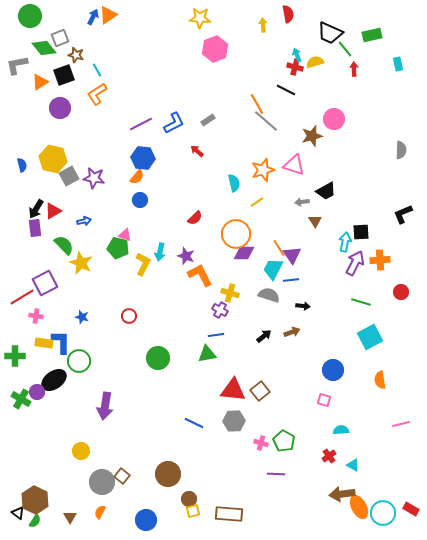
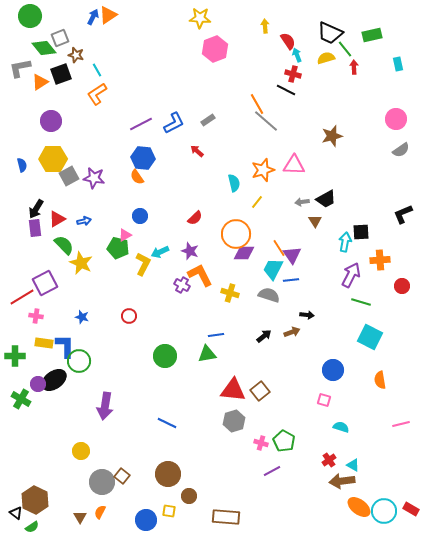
red semicircle at (288, 14): moved 27 px down; rotated 24 degrees counterclockwise
yellow arrow at (263, 25): moved 2 px right, 1 px down
yellow semicircle at (315, 62): moved 11 px right, 4 px up
gray L-shape at (17, 65): moved 3 px right, 3 px down
red cross at (295, 67): moved 2 px left, 7 px down
red arrow at (354, 69): moved 2 px up
black square at (64, 75): moved 3 px left, 1 px up
purple circle at (60, 108): moved 9 px left, 13 px down
pink circle at (334, 119): moved 62 px right
brown star at (312, 136): moved 20 px right
gray semicircle at (401, 150): rotated 54 degrees clockwise
yellow hexagon at (53, 159): rotated 12 degrees counterclockwise
pink triangle at (294, 165): rotated 15 degrees counterclockwise
orange semicircle at (137, 177): rotated 105 degrees clockwise
black trapezoid at (326, 191): moved 8 px down
blue circle at (140, 200): moved 16 px down
yellow line at (257, 202): rotated 16 degrees counterclockwise
red triangle at (53, 211): moved 4 px right, 8 px down
pink triangle at (125, 235): rotated 48 degrees counterclockwise
cyan arrow at (160, 252): rotated 54 degrees clockwise
purple star at (186, 256): moved 4 px right, 5 px up
purple arrow at (355, 263): moved 4 px left, 12 px down
red circle at (401, 292): moved 1 px right, 6 px up
black arrow at (303, 306): moved 4 px right, 9 px down
purple cross at (220, 310): moved 38 px left, 25 px up
cyan square at (370, 337): rotated 35 degrees counterclockwise
blue L-shape at (61, 342): moved 4 px right, 4 px down
green circle at (158, 358): moved 7 px right, 2 px up
purple circle at (37, 392): moved 1 px right, 8 px up
gray hexagon at (234, 421): rotated 15 degrees counterclockwise
blue line at (194, 423): moved 27 px left
cyan semicircle at (341, 430): moved 3 px up; rotated 21 degrees clockwise
red cross at (329, 456): moved 4 px down
purple line at (276, 474): moved 4 px left, 3 px up; rotated 30 degrees counterclockwise
brown arrow at (342, 494): moved 13 px up
brown circle at (189, 499): moved 3 px up
orange ellipse at (359, 507): rotated 25 degrees counterclockwise
yellow square at (193, 511): moved 24 px left; rotated 24 degrees clockwise
black triangle at (18, 513): moved 2 px left
cyan circle at (383, 513): moved 1 px right, 2 px up
brown rectangle at (229, 514): moved 3 px left, 3 px down
brown triangle at (70, 517): moved 10 px right
green semicircle at (35, 521): moved 3 px left, 6 px down; rotated 24 degrees clockwise
